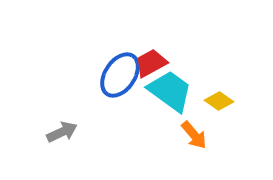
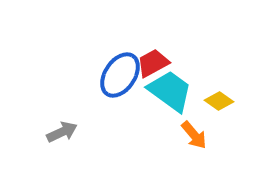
red trapezoid: moved 2 px right
